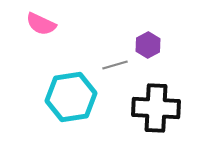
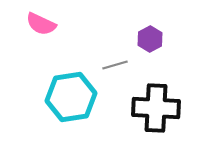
purple hexagon: moved 2 px right, 6 px up
